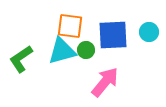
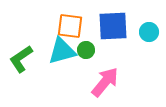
blue square: moved 9 px up
